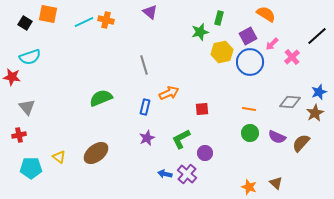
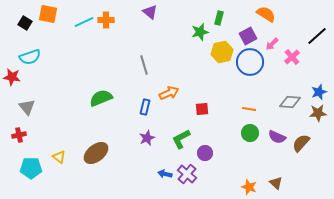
orange cross: rotated 14 degrees counterclockwise
brown star: moved 3 px right; rotated 24 degrees clockwise
